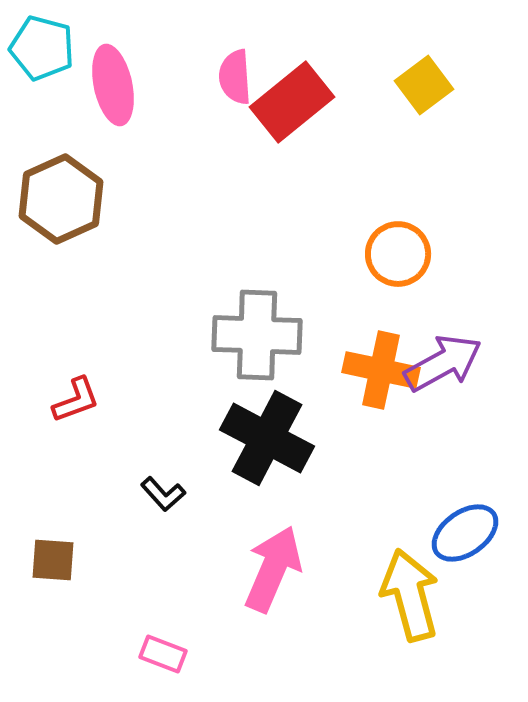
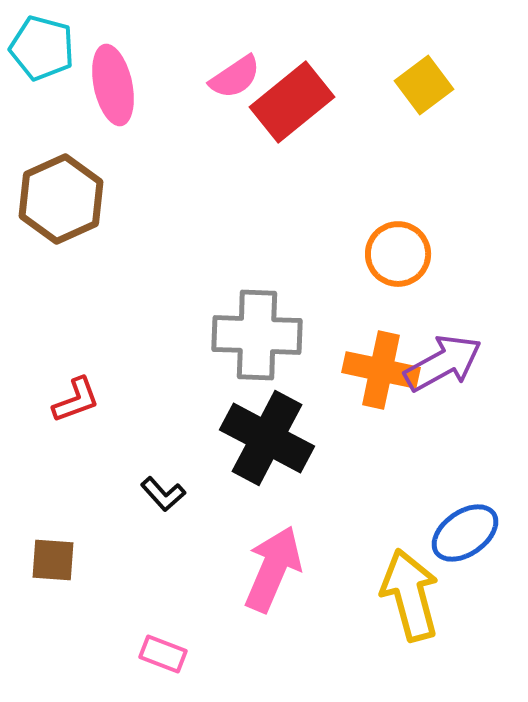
pink semicircle: rotated 120 degrees counterclockwise
